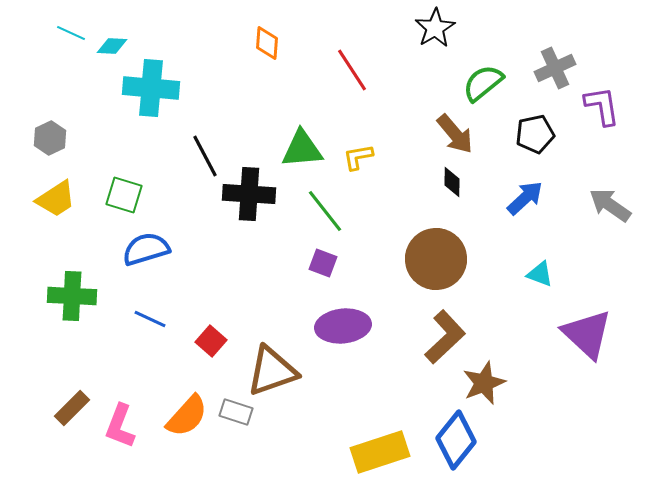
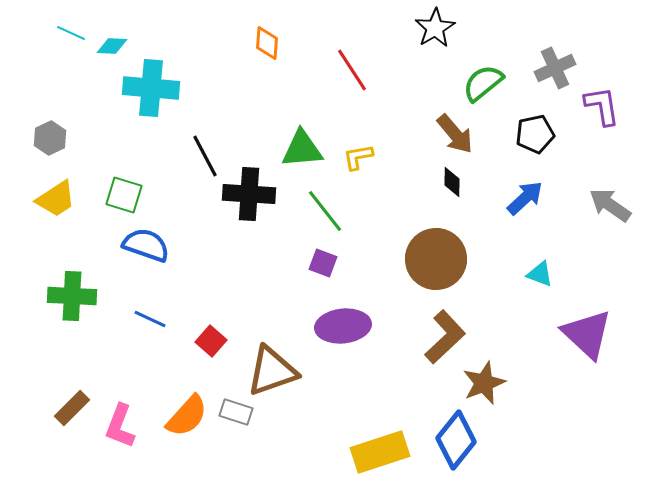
blue semicircle: moved 4 px up; rotated 36 degrees clockwise
